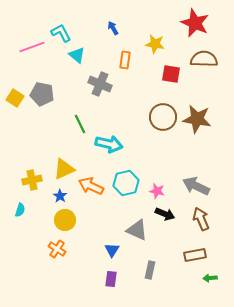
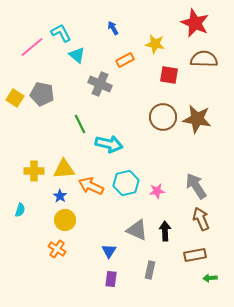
pink line: rotated 20 degrees counterclockwise
orange rectangle: rotated 54 degrees clockwise
red square: moved 2 px left, 1 px down
yellow triangle: rotated 20 degrees clockwise
yellow cross: moved 2 px right, 9 px up; rotated 12 degrees clockwise
gray arrow: rotated 32 degrees clockwise
pink star: rotated 21 degrees counterclockwise
black arrow: moved 17 px down; rotated 114 degrees counterclockwise
blue triangle: moved 3 px left, 1 px down
